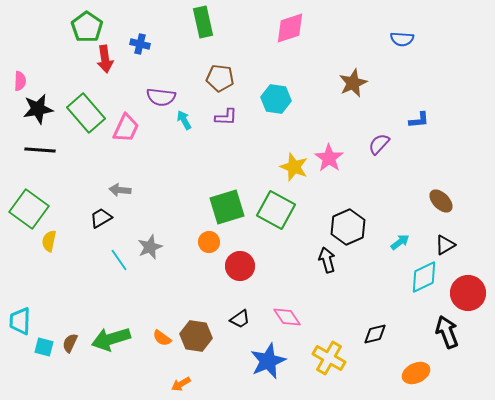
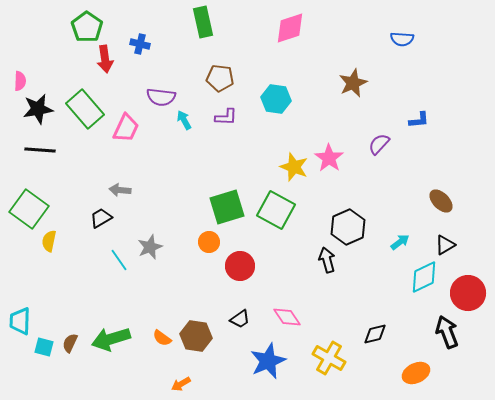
green rectangle at (86, 113): moved 1 px left, 4 px up
